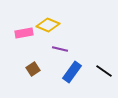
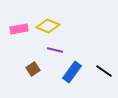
yellow diamond: moved 1 px down
pink rectangle: moved 5 px left, 4 px up
purple line: moved 5 px left, 1 px down
